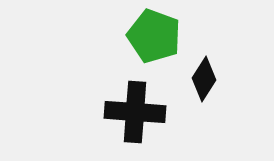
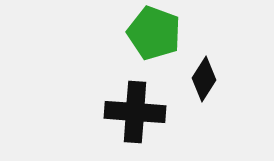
green pentagon: moved 3 px up
